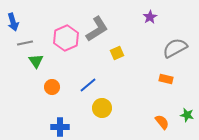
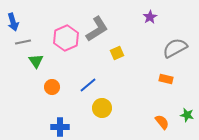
gray line: moved 2 px left, 1 px up
